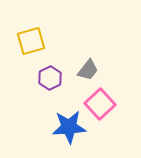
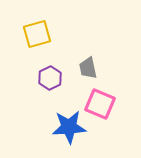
yellow square: moved 6 px right, 7 px up
gray trapezoid: moved 2 px up; rotated 130 degrees clockwise
pink square: rotated 24 degrees counterclockwise
